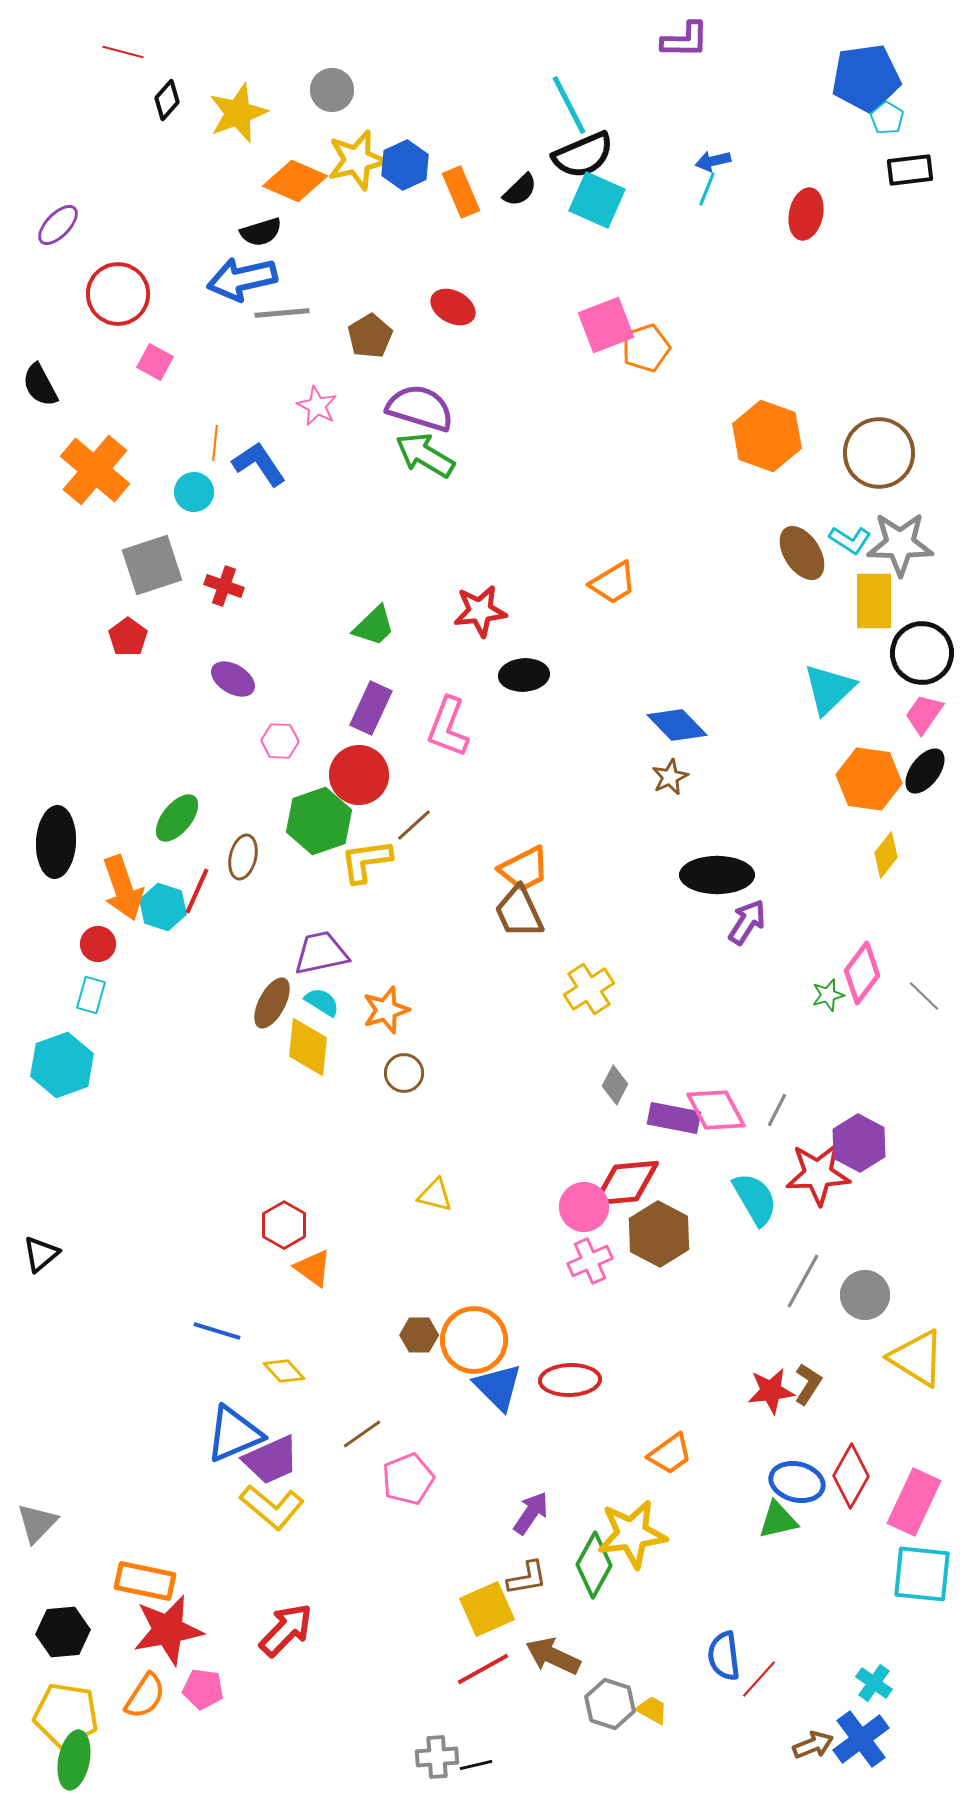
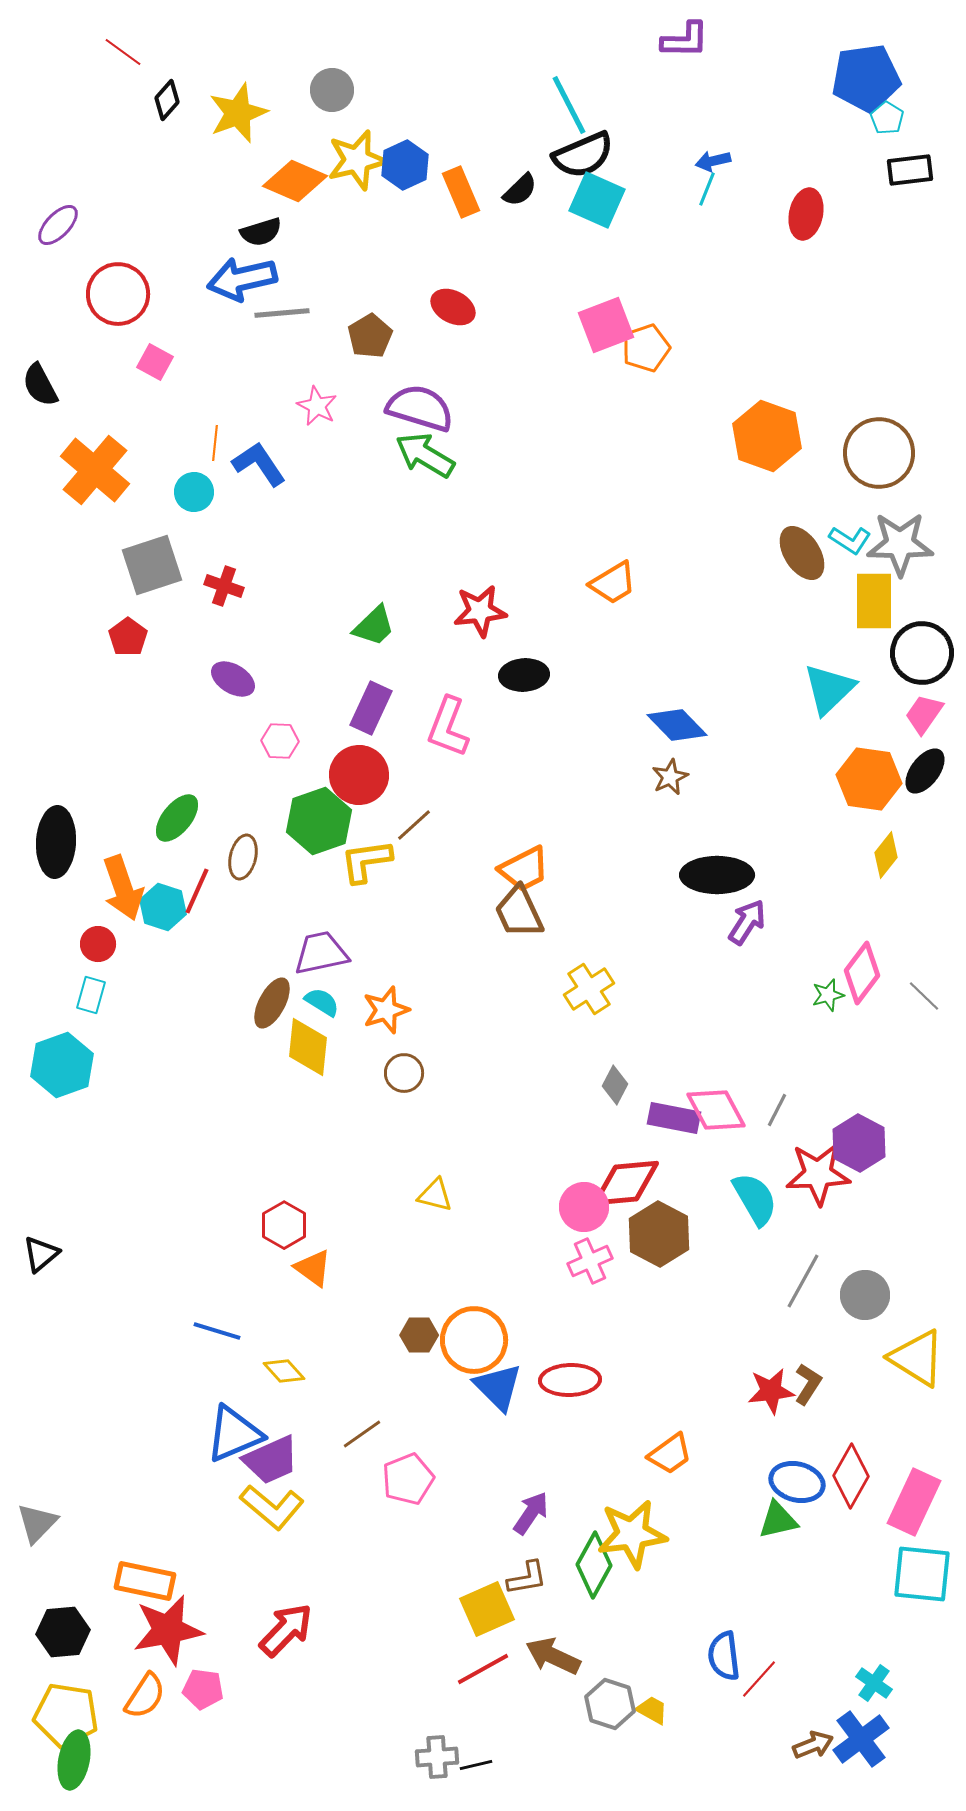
red line at (123, 52): rotated 21 degrees clockwise
